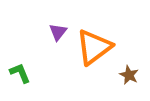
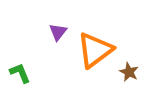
orange triangle: moved 1 px right, 3 px down
brown star: moved 3 px up
